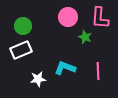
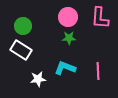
green star: moved 16 px left, 1 px down; rotated 24 degrees counterclockwise
white rectangle: rotated 55 degrees clockwise
